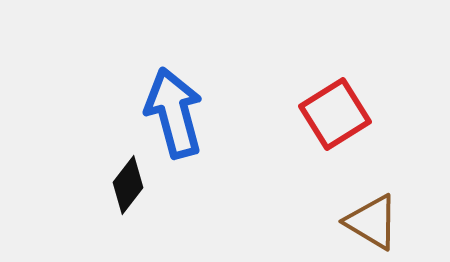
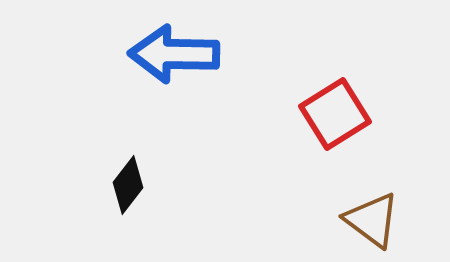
blue arrow: moved 59 px up; rotated 74 degrees counterclockwise
brown triangle: moved 2 px up; rotated 6 degrees clockwise
